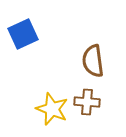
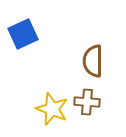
brown semicircle: rotated 8 degrees clockwise
